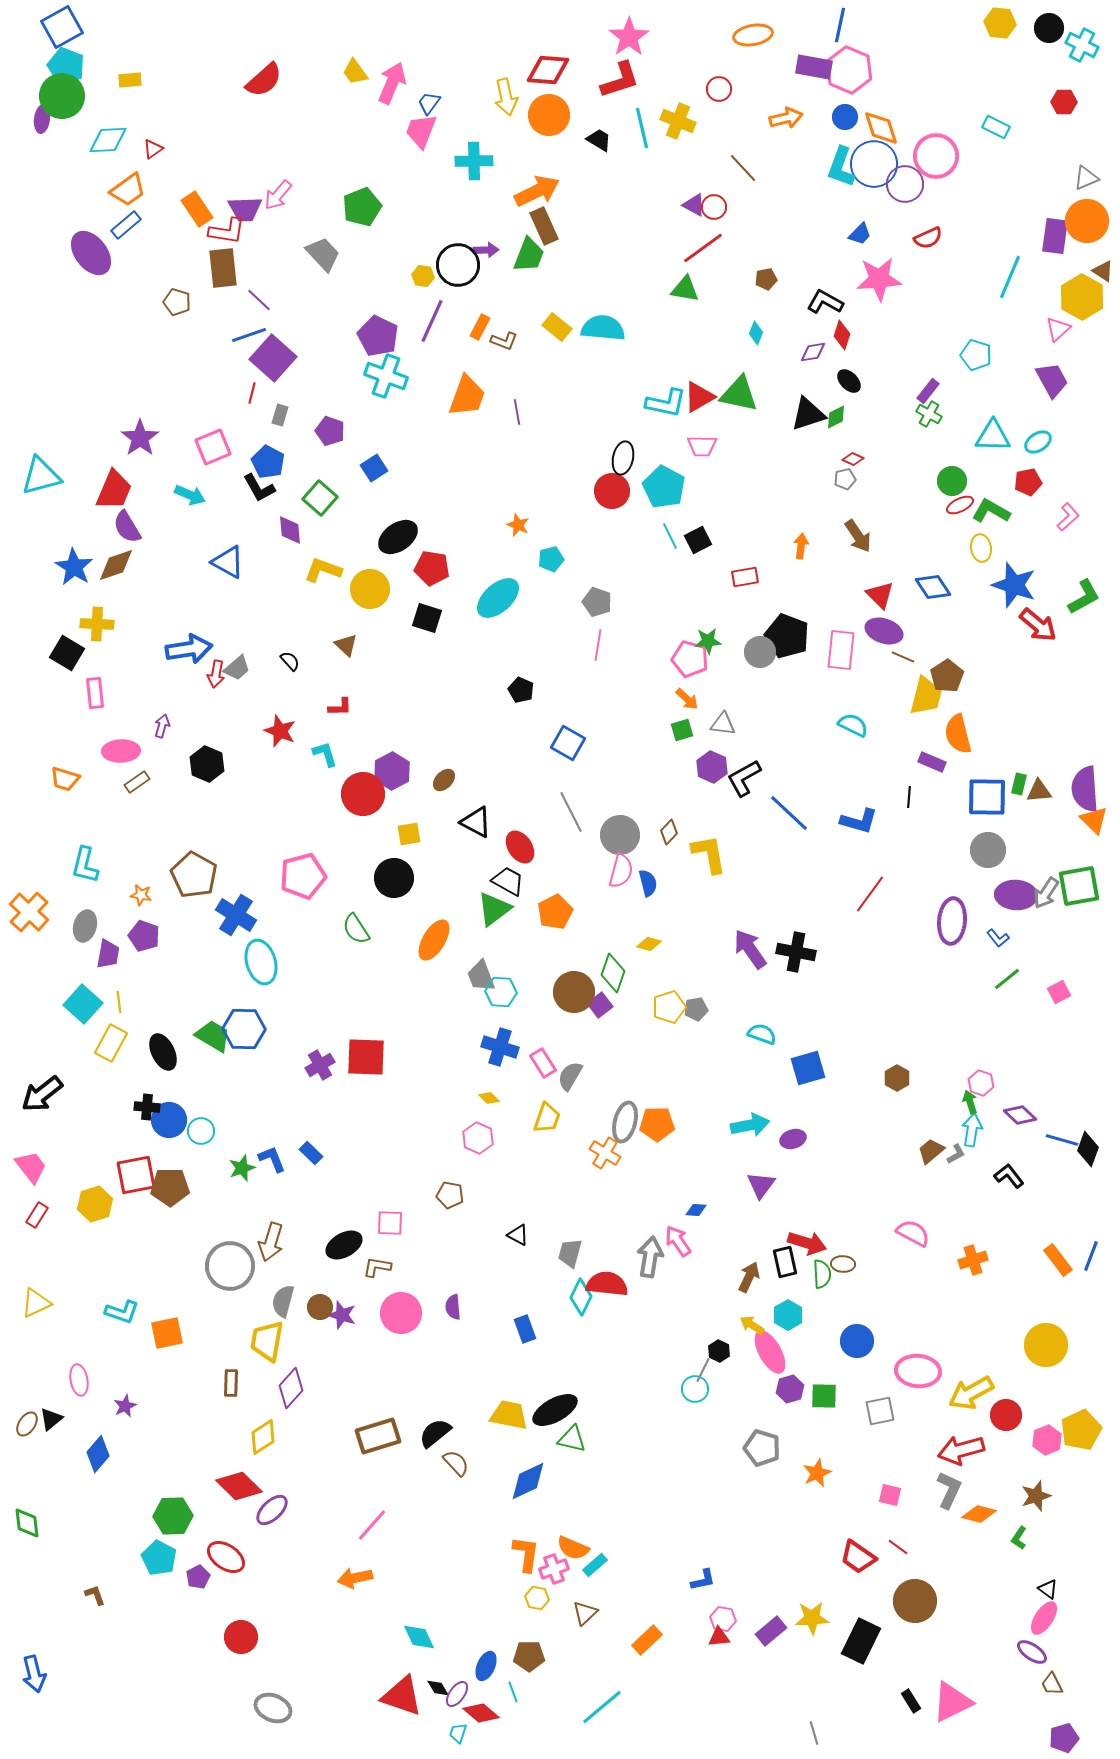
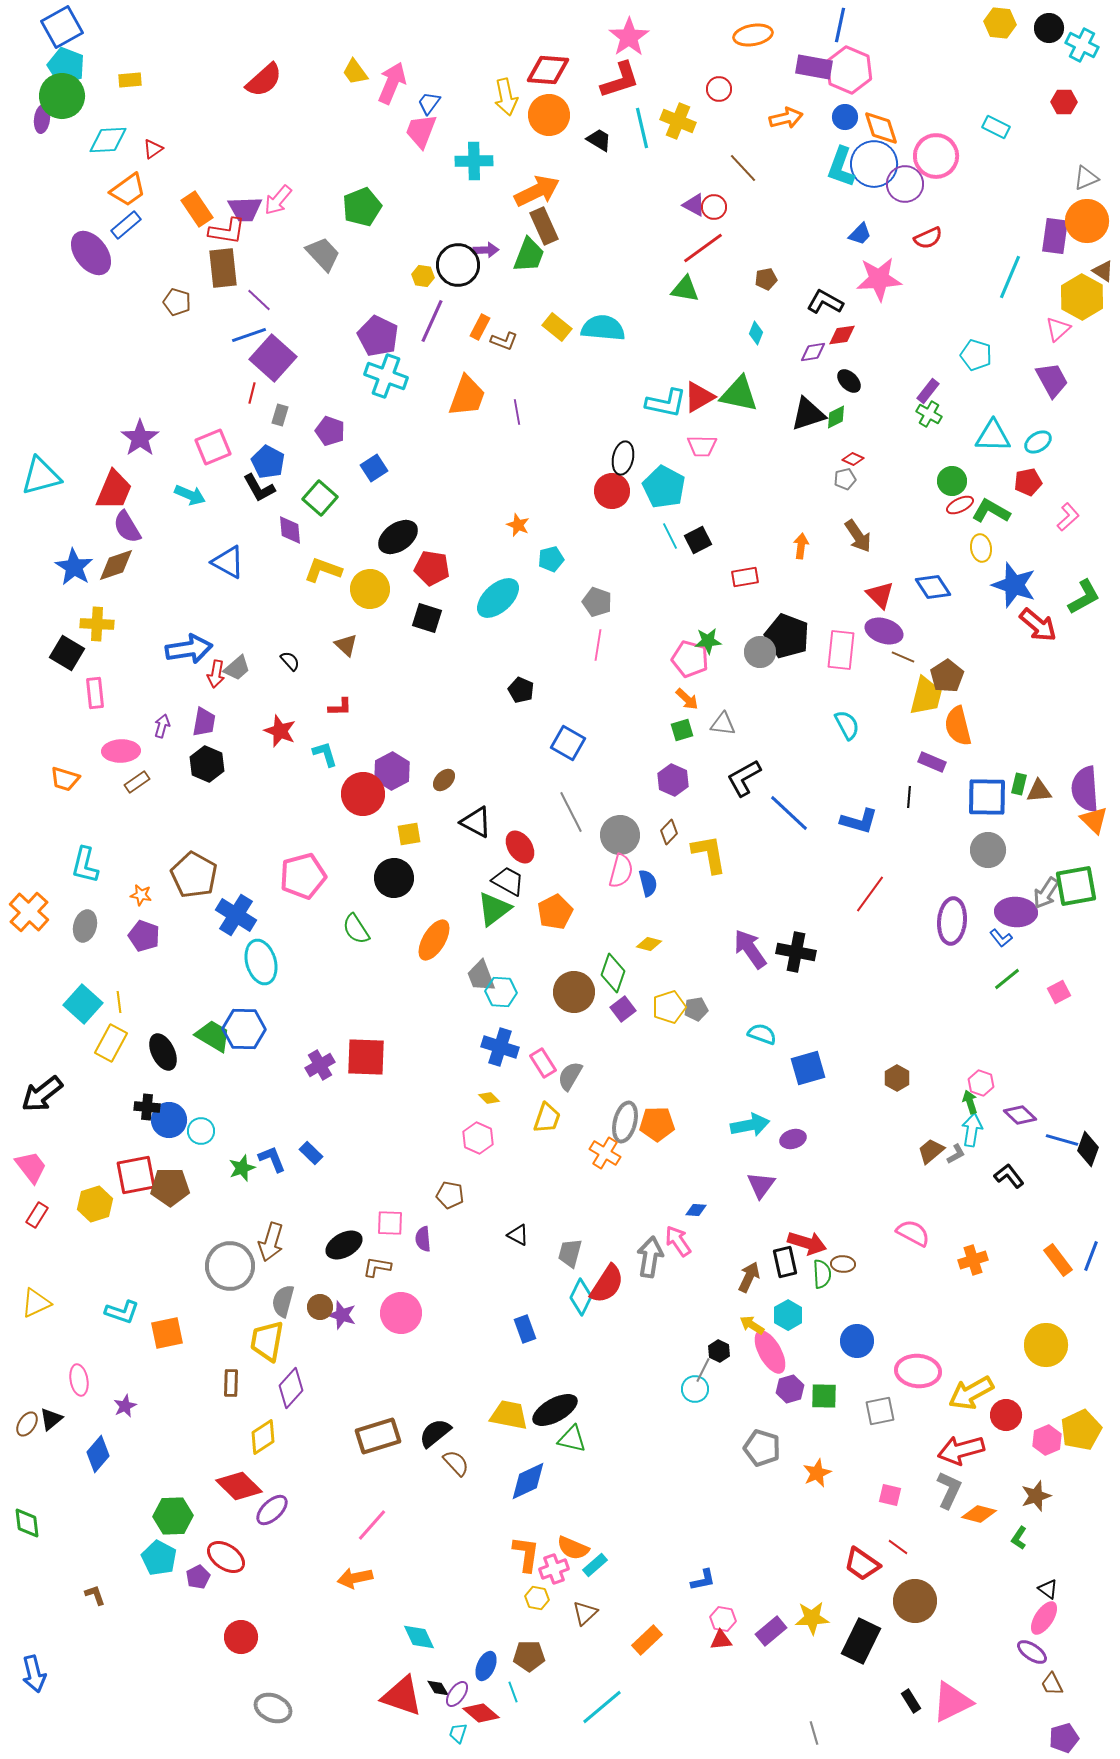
pink arrow at (278, 195): moved 5 px down
red diamond at (842, 335): rotated 64 degrees clockwise
cyan semicircle at (853, 725): moved 6 px left; rotated 36 degrees clockwise
orange semicircle at (958, 734): moved 8 px up
purple hexagon at (712, 767): moved 39 px left, 13 px down
green square at (1079, 886): moved 3 px left
purple ellipse at (1016, 895): moved 17 px down
blue L-shape at (998, 938): moved 3 px right
purple trapezoid at (108, 954): moved 96 px right, 232 px up
purple square at (600, 1005): moved 23 px right, 4 px down
red semicircle at (607, 1284): rotated 117 degrees clockwise
purple semicircle at (453, 1307): moved 30 px left, 68 px up
red trapezoid at (858, 1557): moved 4 px right, 7 px down
red triangle at (719, 1637): moved 2 px right, 3 px down
